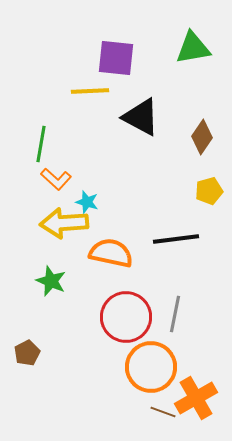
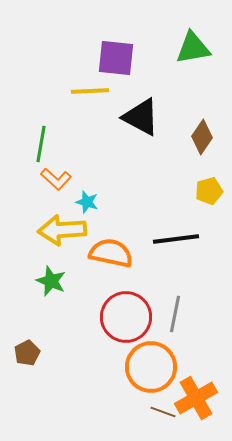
yellow arrow: moved 2 px left, 7 px down
